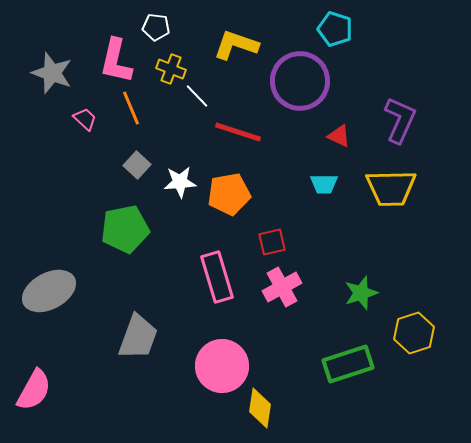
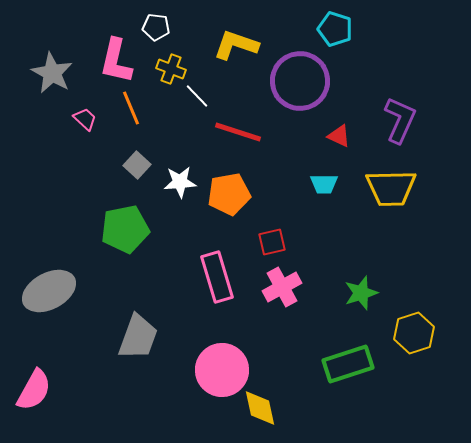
gray star: rotated 9 degrees clockwise
pink circle: moved 4 px down
yellow diamond: rotated 21 degrees counterclockwise
